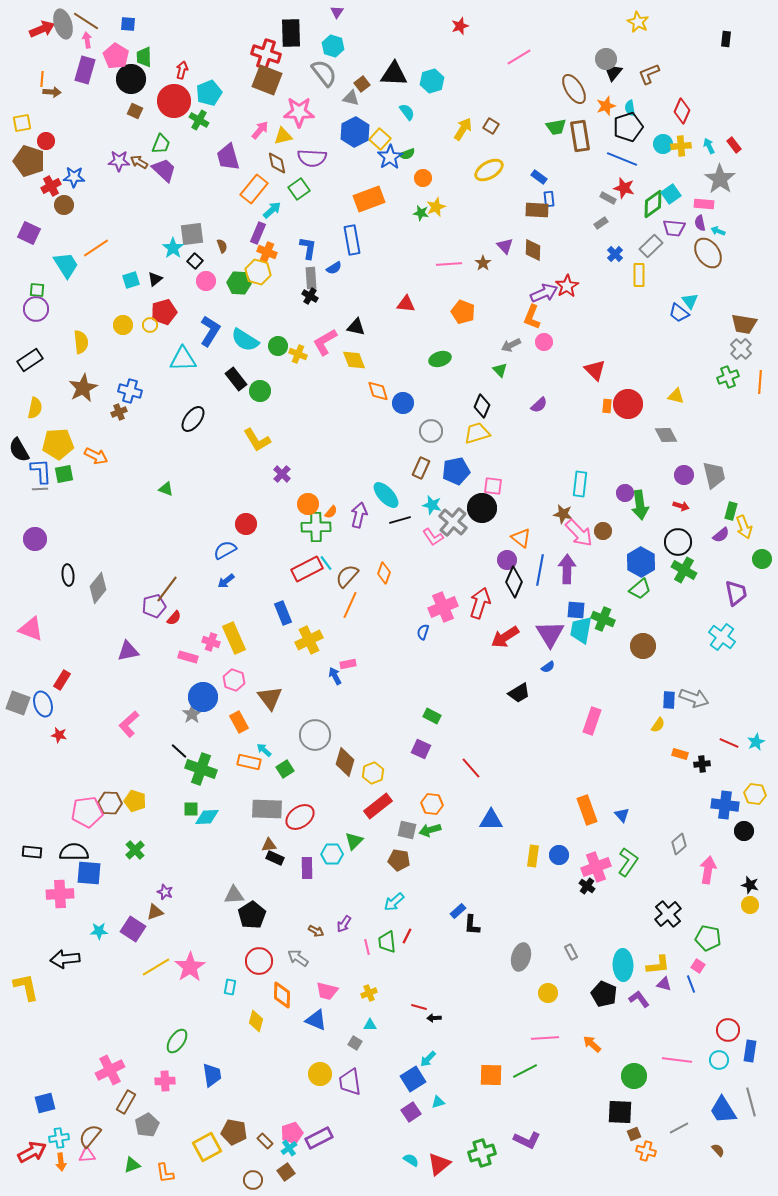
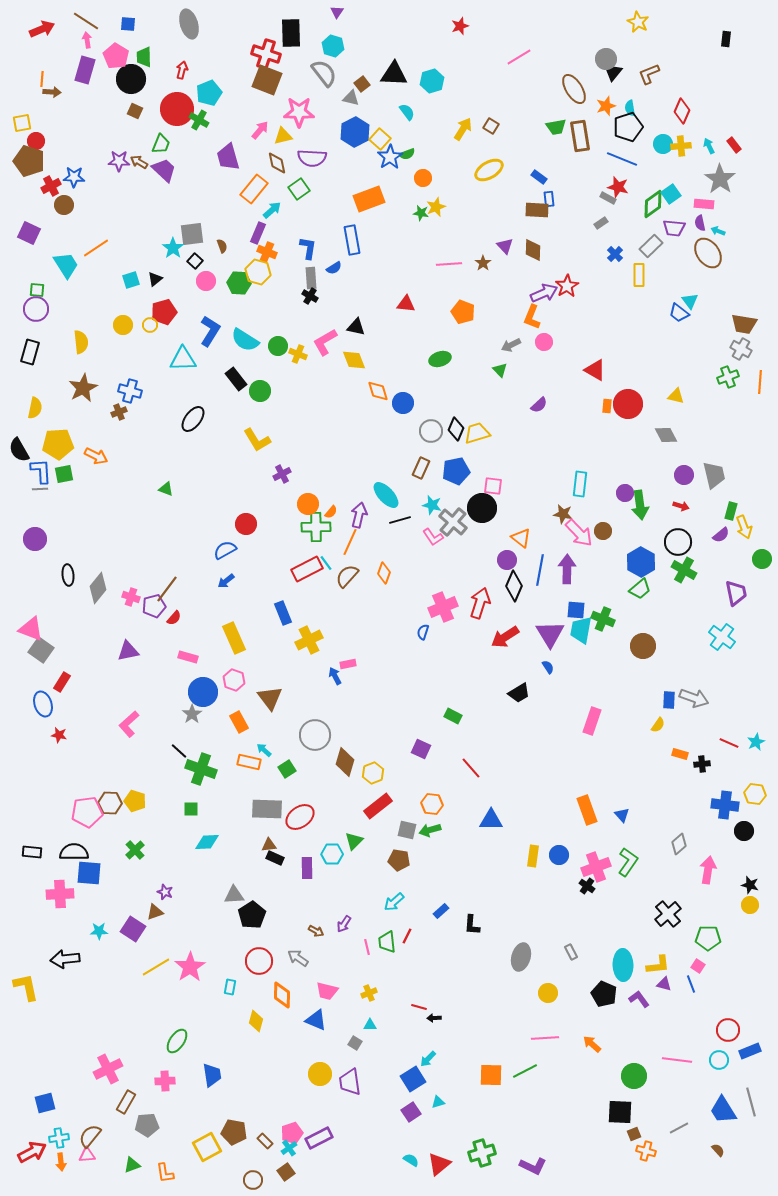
gray ellipse at (63, 24): moved 126 px right
red circle at (174, 101): moved 3 px right, 8 px down
red circle at (46, 141): moved 10 px left
red star at (624, 188): moved 6 px left, 1 px up
gray cross at (741, 349): rotated 15 degrees counterclockwise
black rectangle at (30, 360): moved 8 px up; rotated 40 degrees counterclockwise
red triangle at (595, 370): rotated 15 degrees counterclockwise
black diamond at (482, 406): moved 26 px left, 23 px down
purple cross at (282, 474): rotated 18 degrees clockwise
black diamond at (514, 582): moved 4 px down
orange line at (350, 605): moved 63 px up
pink cross at (211, 642): moved 80 px left, 45 px up
blue semicircle at (548, 667): rotated 88 degrees counterclockwise
red rectangle at (62, 680): moved 2 px down
blue circle at (203, 697): moved 5 px up
gray square at (18, 703): moved 23 px right, 53 px up; rotated 15 degrees clockwise
green rectangle at (432, 716): moved 21 px right
green square at (285, 769): moved 2 px right
cyan diamond at (207, 817): moved 25 px down
blue rectangle at (458, 911): moved 17 px left
green pentagon at (708, 938): rotated 10 degrees counterclockwise
blue rectangle at (750, 1051): rotated 60 degrees clockwise
pink cross at (110, 1070): moved 2 px left, 1 px up
gray pentagon at (147, 1125): rotated 25 degrees clockwise
purple L-shape at (527, 1140): moved 6 px right, 26 px down
